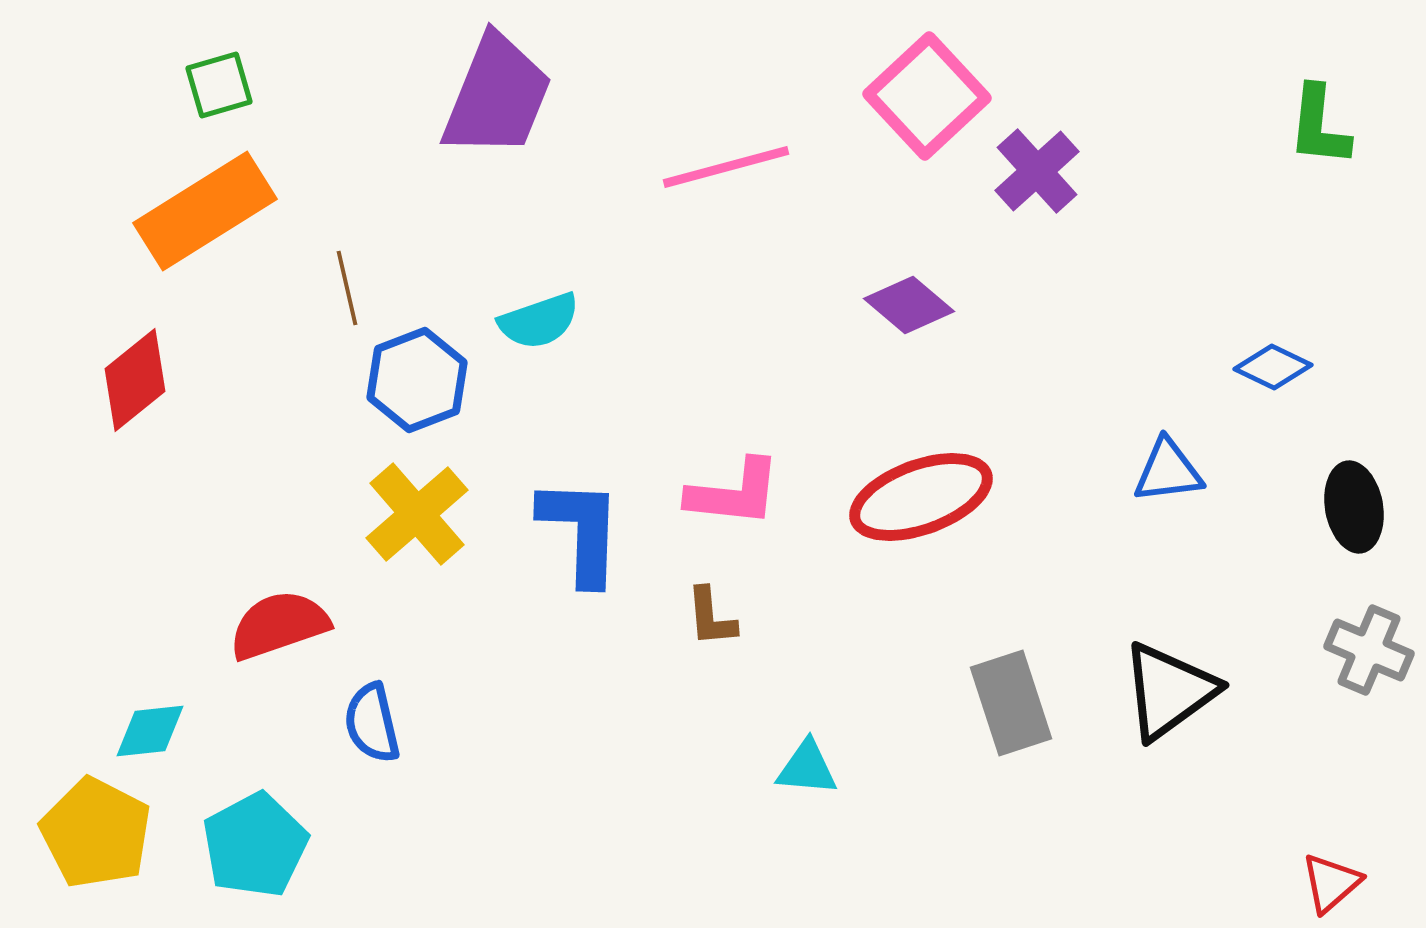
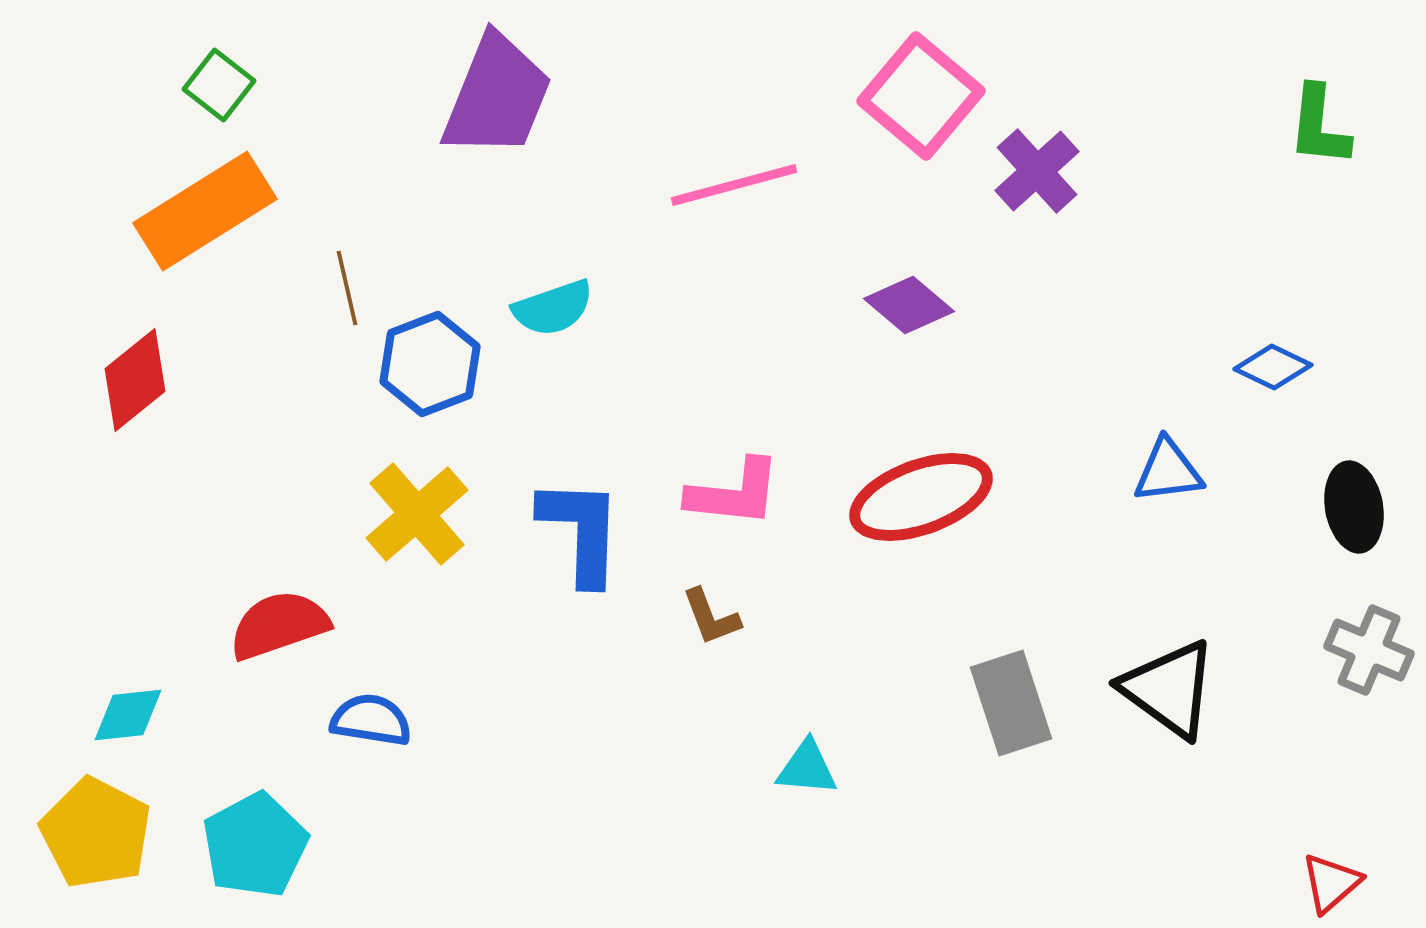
green square: rotated 36 degrees counterclockwise
pink square: moved 6 px left; rotated 7 degrees counterclockwise
pink line: moved 8 px right, 18 px down
cyan semicircle: moved 14 px right, 13 px up
blue hexagon: moved 13 px right, 16 px up
brown L-shape: rotated 16 degrees counterclockwise
black triangle: moved 2 px up; rotated 48 degrees counterclockwise
blue semicircle: moved 1 px left, 3 px up; rotated 112 degrees clockwise
cyan diamond: moved 22 px left, 16 px up
